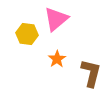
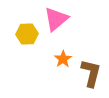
yellow hexagon: rotated 10 degrees counterclockwise
orange star: moved 6 px right
